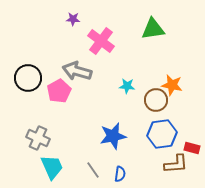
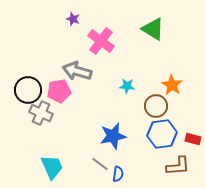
purple star: rotated 16 degrees clockwise
green triangle: rotated 40 degrees clockwise
black circle: moved 12 px down
orange star: rotated 20 degrees clockwise
pink pentagon: rotated 20 degrees clockwise
brown circle: moved 6 px down
gray cross: moved 3 px right, 25 px up
red rectangle: moved 1 px right, 9 px up
brown L-shape: moved 2 px right, 2 px down
gray line: moved 7 px right, 6 px up; rotated 18 degrees counterclockwise
blue semicircle: moved 2 px left
